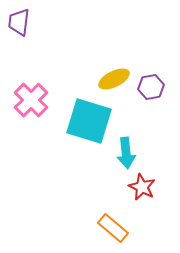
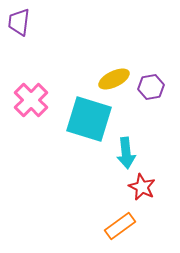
cyan square: moved 2 px up
orange rectangle: moved 7 px right, 2 px up; rotated 76 degrees counterclockwise
